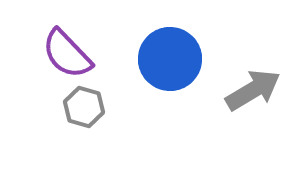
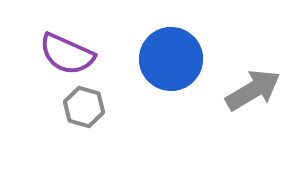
purple semicircle: rotated 22 degrees counterclockwise
blue circle: moved 1 px right
